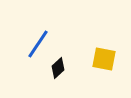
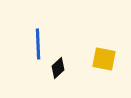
blue line: rotated 36 degrees counterclockwise
